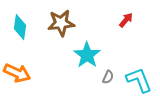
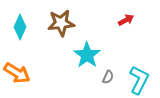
red arrow: rotated 21 degrees clockwise
cyan diamond: rotated 15 degrees clockwise
orange arrow: rotated 8 degrees clockwise
cyan L-shape: rotated 48 degrees clockwise
